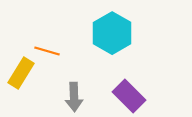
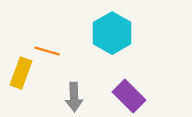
yellow rectangle: rotated 12 degrees counterclockwise
